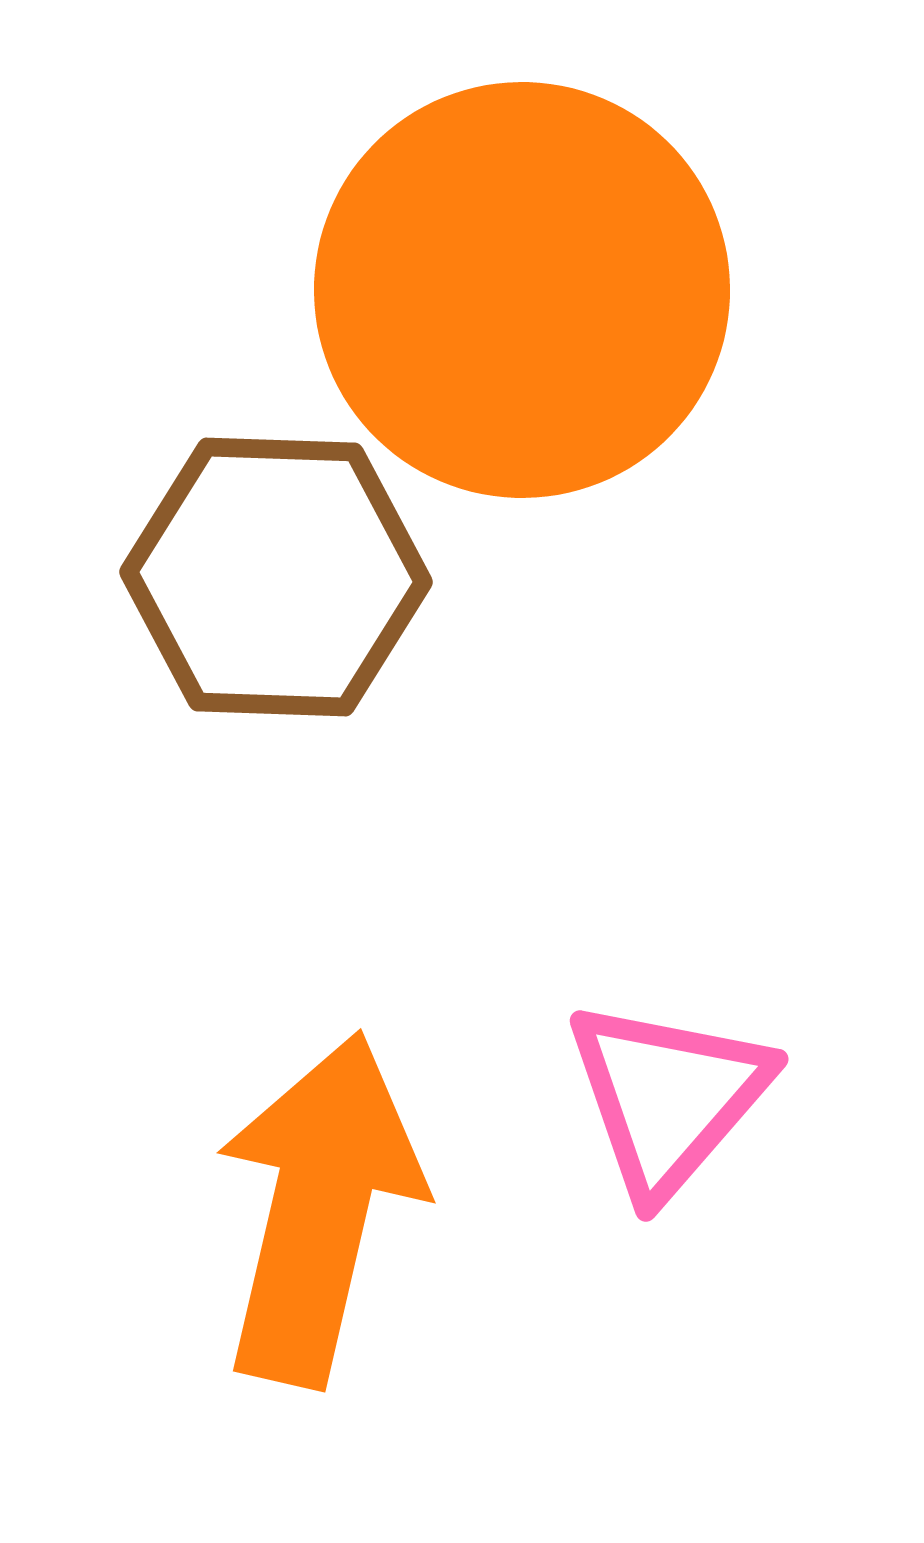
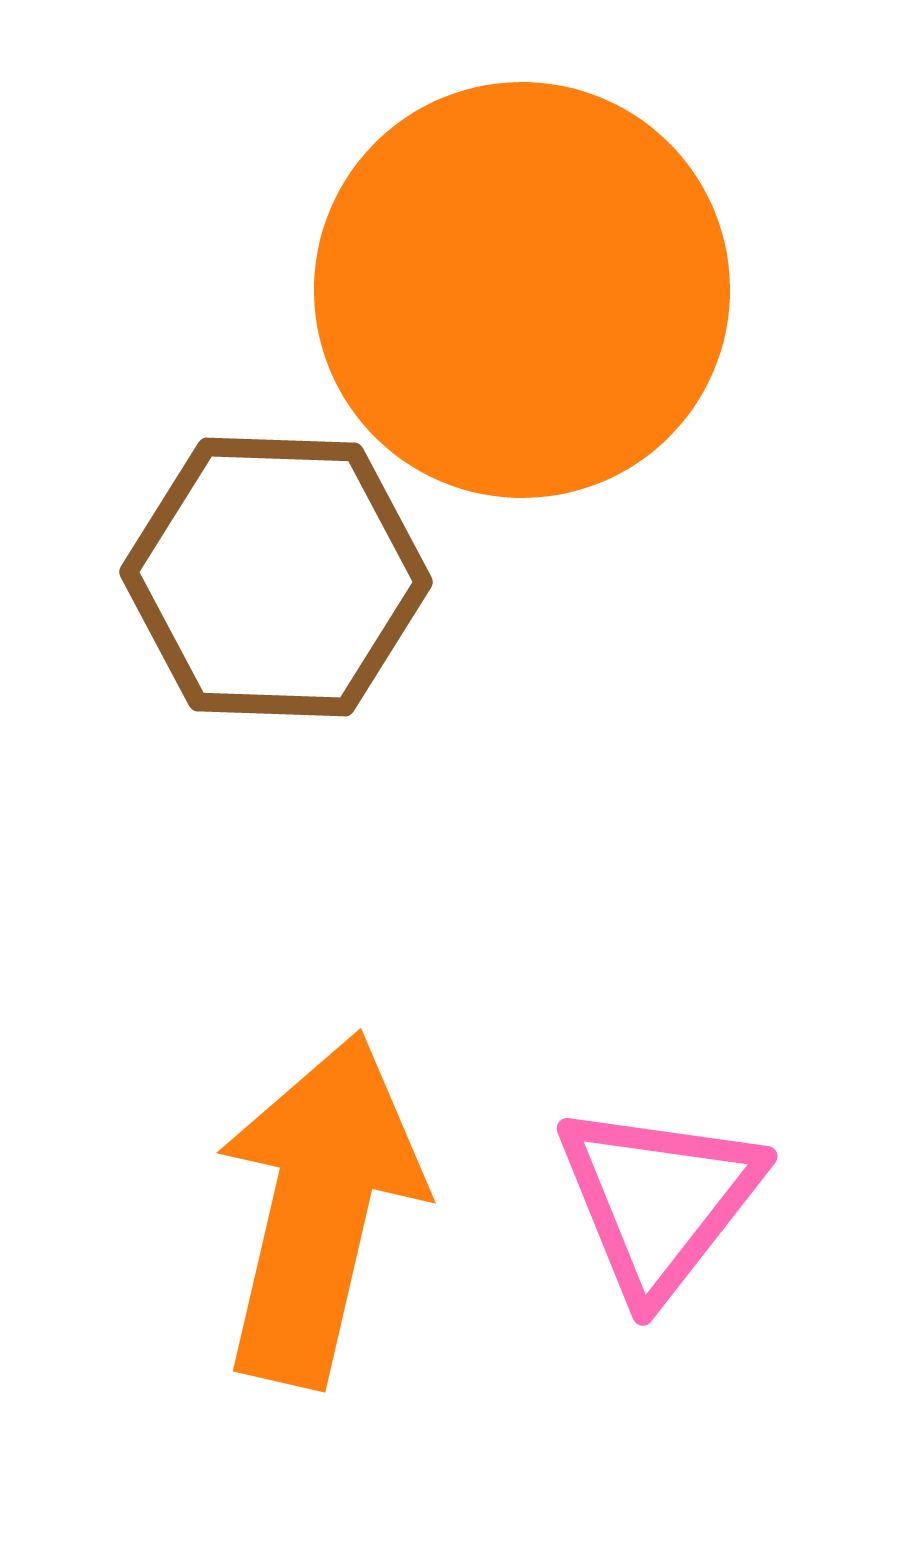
pink triangle: moved 9 px left, 103 px down; rotated 3 degrees counterclockwise
